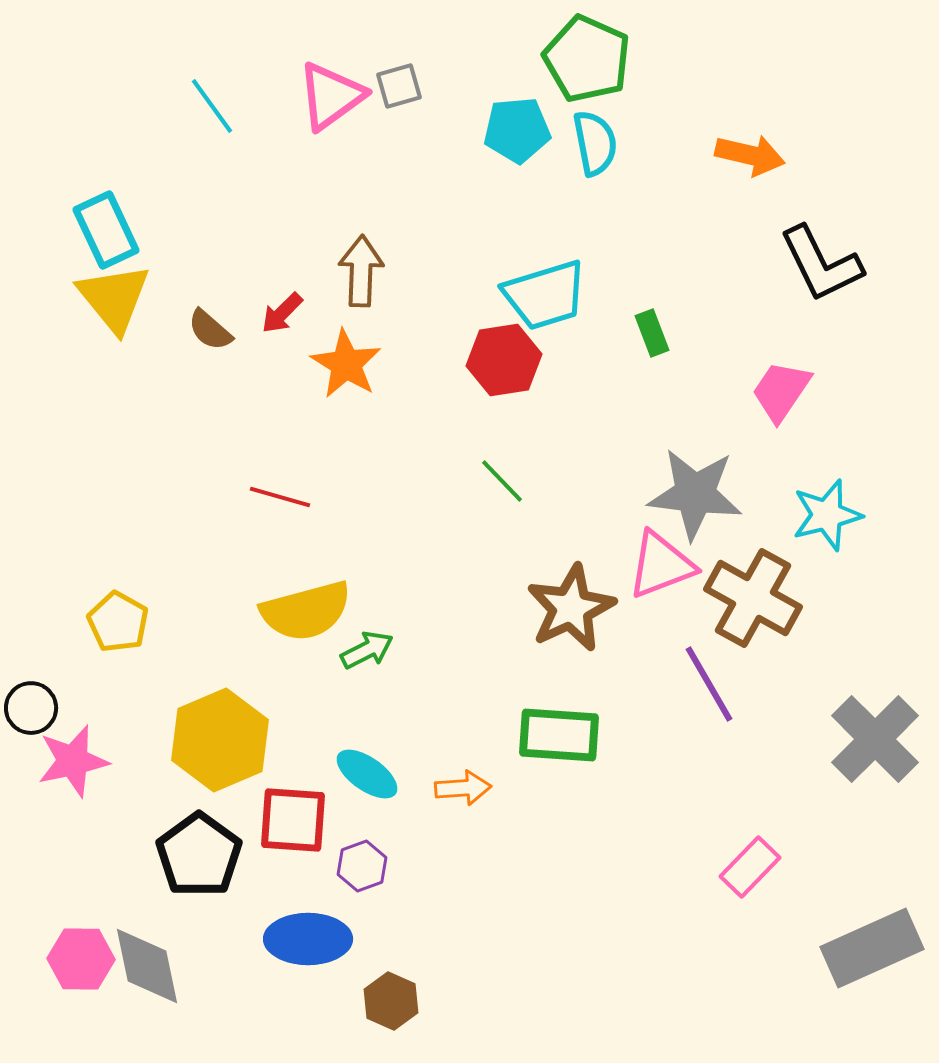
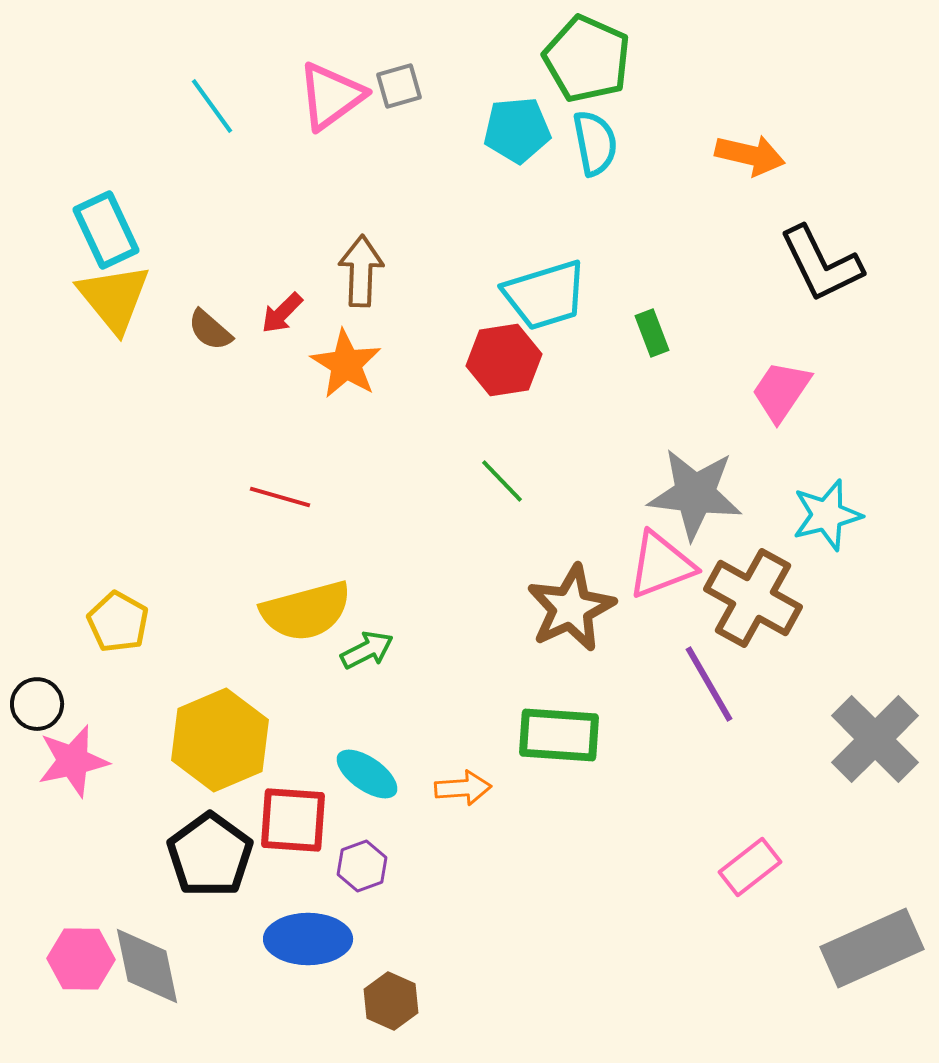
black circle at (31, 708): moved 6 px right, 4 px up
black pentagon at (199, 855): moved 11 px right
pink rectangle at (750, 867): rotated 8 degrees clockwise
